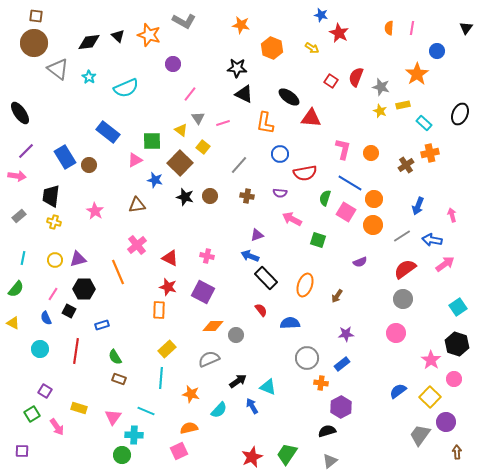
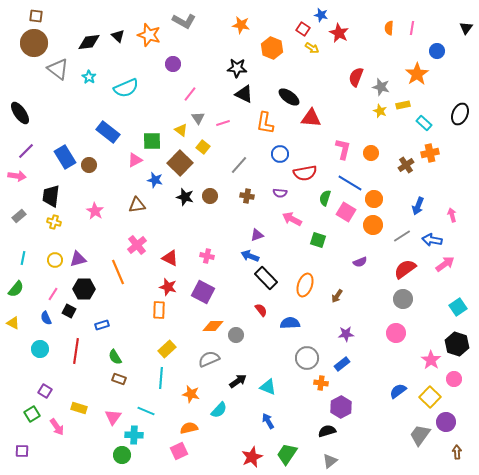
red square at (331, 81): moved 28 px left, 52 px up
blue arrow at (252, 406): moved 16 px right, 15 px down
